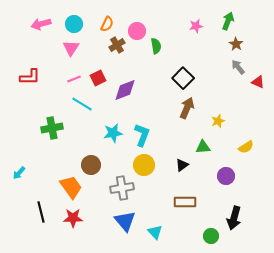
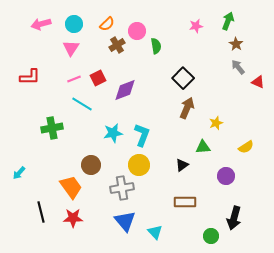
orange semicircle: rotated 21 degrees clockwise
yellow star: moved 2 px left, 2 px down
yellow circle: moved 5 px left
